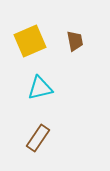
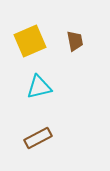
cyan triangle: moved 1 px left, 1 px up
brown rectangle: rotated 28 degrees clockwise
